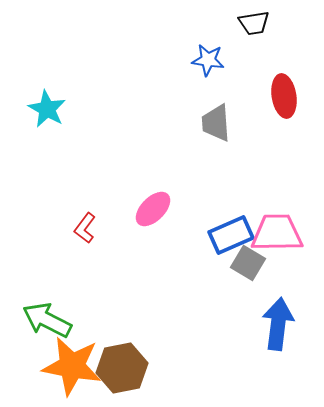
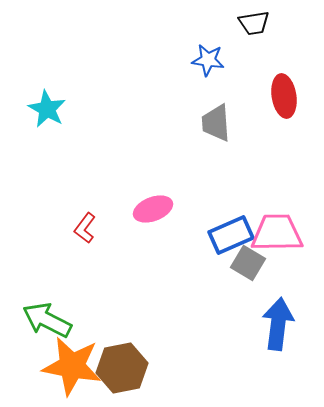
pink ellipse: rotated 24 degrees clockwise
